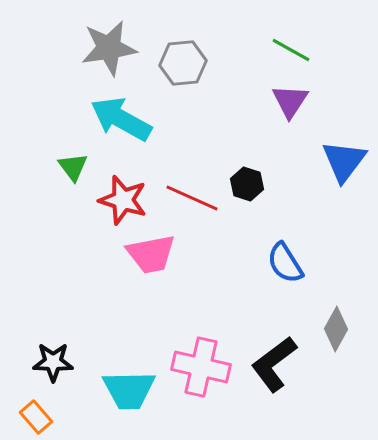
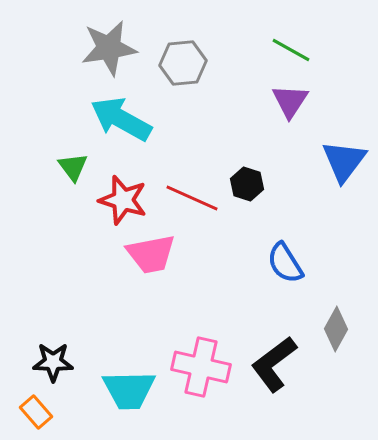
orange rectangle: moved 5 px up
